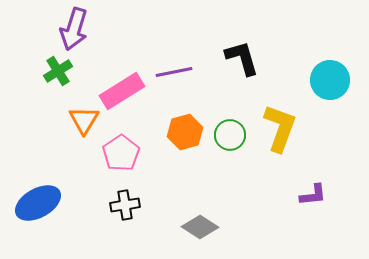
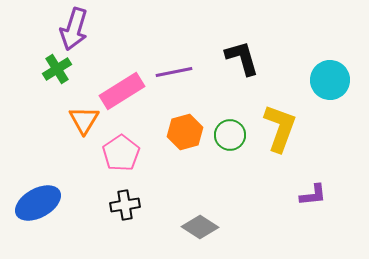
green cross: moved 1 px left, 2 px up
